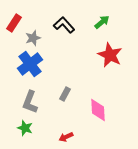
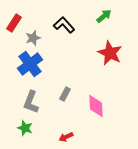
green arrow: moved 2 px right, 6 px up
red star: moved 2 px up
gray L-shape: moved 1 px right
pink diamond: moved 2 px left, 4 px up
